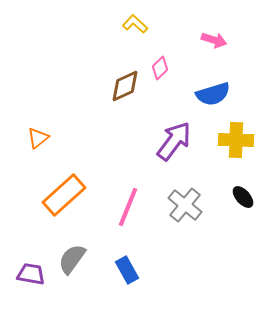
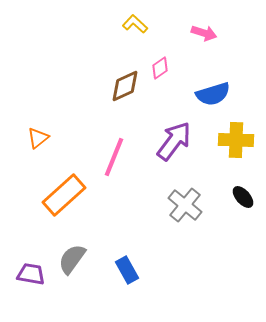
pink arrow: moved 10 px left, 7 px up
pink diamond: rotated 10 degrees clockwise
pink line: moved 14 px left, 50 px up
